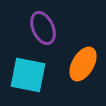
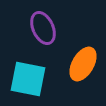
cyan square: moved 4 px down
